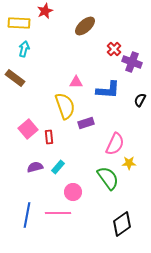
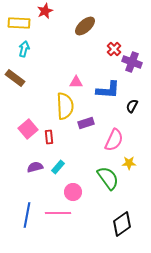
black semicircle: moved 8 px left, 6 px down
yellow semicircle: rotated 16 degrees clockwise
pink semicircle: moved 1 px left, 4 px up
